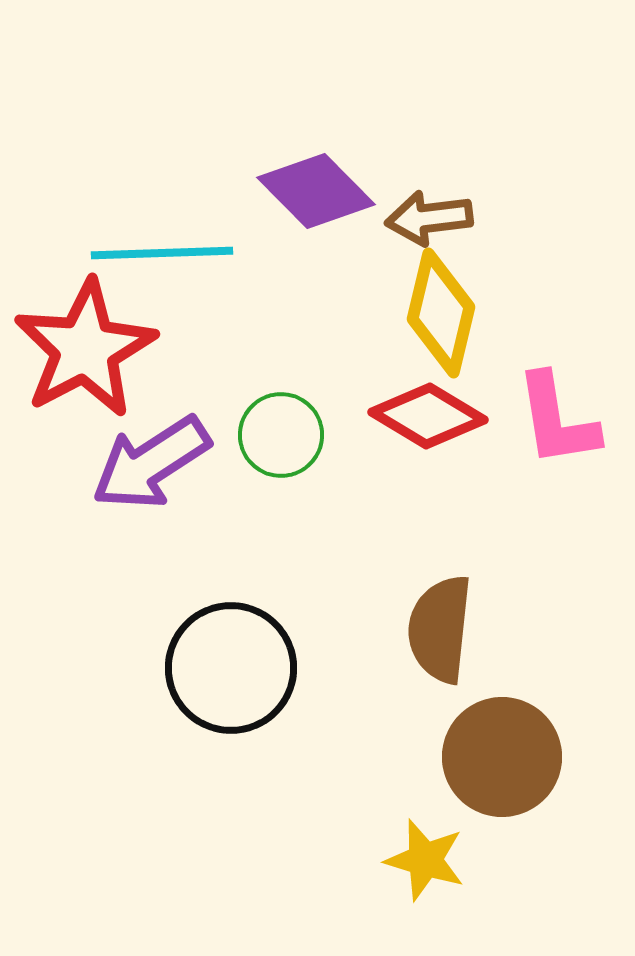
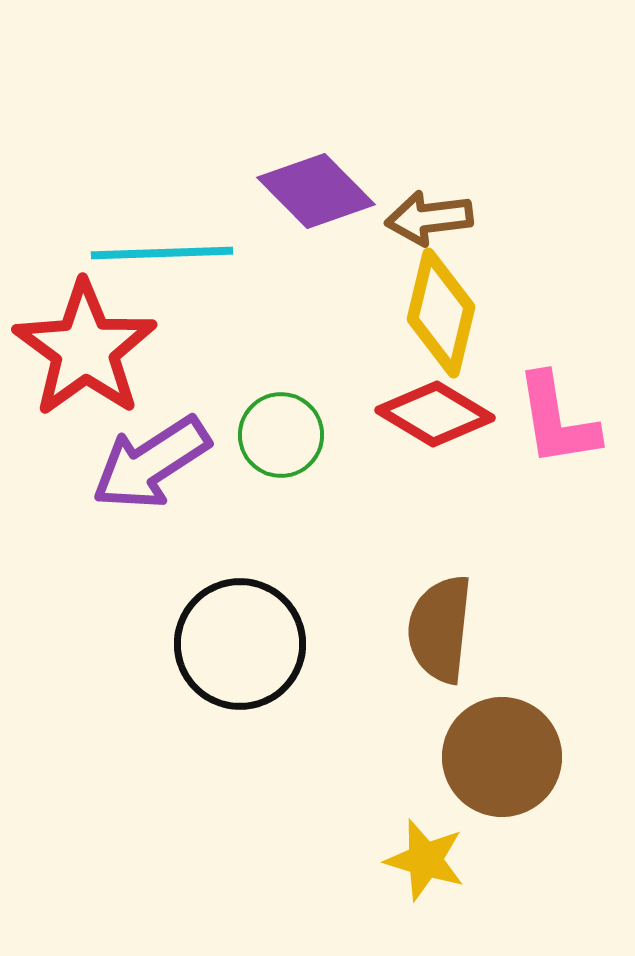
red star: rotated 8 degrees counterclockwise
red diamond: moved 7 px right, 2 px up
black circle: moved 9 px right, 24 px up
